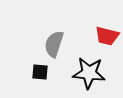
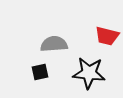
gray semicircle: rotated 68 degrees clockwise
black square: rotated 18 degrees counterclockwise
